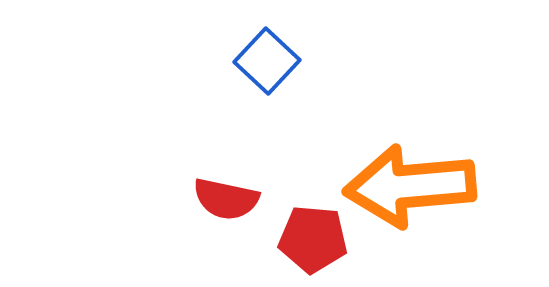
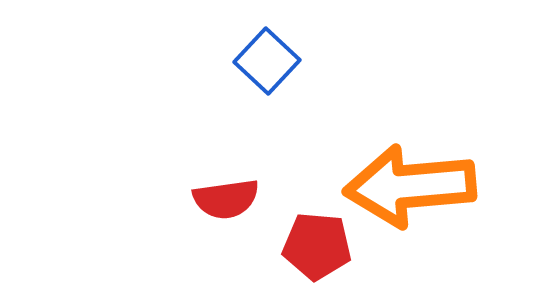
red semicircle: rotated 20 degrees counterclockwise
red pentagon: moved 4 px right, 7 px down
